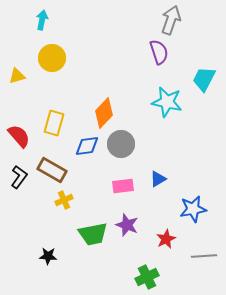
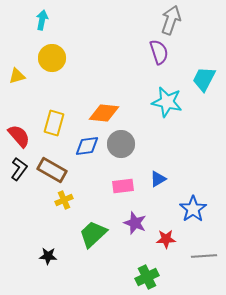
orange diamond: rotated 52 degrees clockwise
black L-shape: moved 8 px up
blue star: rotated 24 degrees counterclockwise
purple star: moved 8 px right, 2 px up
green trapezoid: rotated 148 degrees clockwise
red star: rotated 24 degrees clockwise
